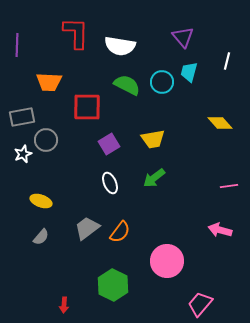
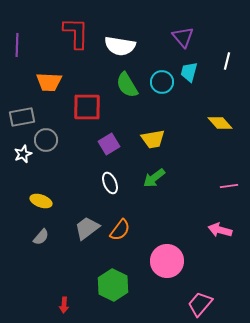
green semicircle: rotated 148 degrees counterclockwise
orange semicircle: moved 2 px up
